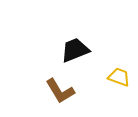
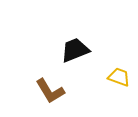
brown L-shape: moved 10 px left
